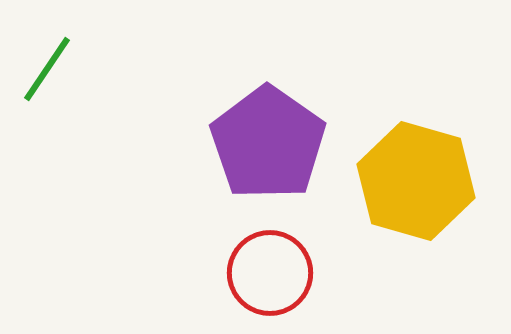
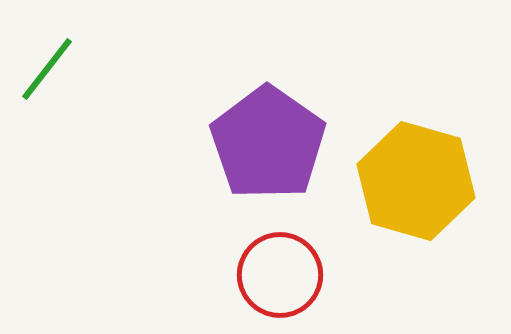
green line: rotated 4 degrees clockwise
red circle: moved 10 px right, 2 px down
